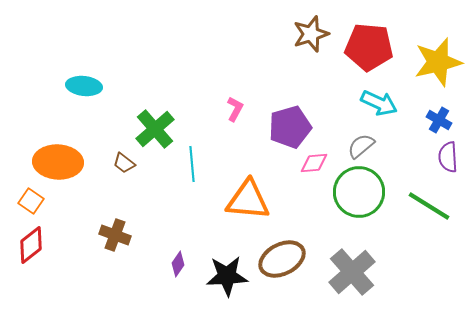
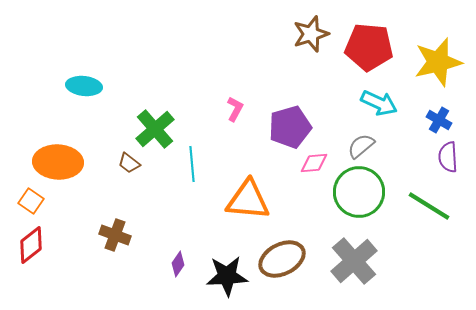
brown trapezoid: moved 5 px right
gray cross: moved 2 px right, 11 px up
